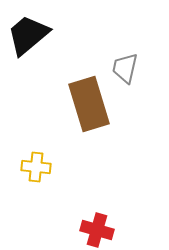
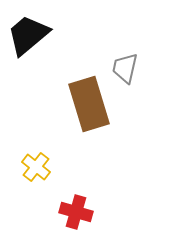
yellow cross: rotated 32 degrees clockwise
red cross: moved 21 px left, 18 px up
